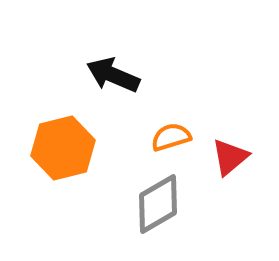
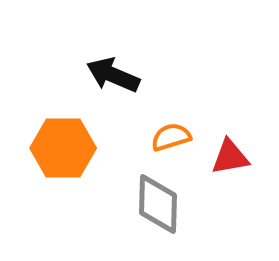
orange hexagon: rotated 14 degrees clockwise
red triangle: rotated 30 degrees clockwise
gray diamond: rotated 58 degrees counterclockwise
